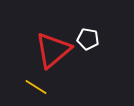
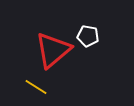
white pentagon: moved 3 px up
